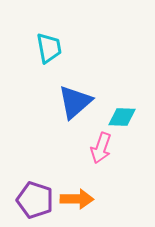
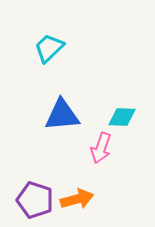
cyan trapezoid: rotated 124 degrees counterclockwise
blue triangle: moved 13 px left, 13 px down; rotated 36 degrees clockwise
orange arrow: rotated 16 degrees counterclockwise
